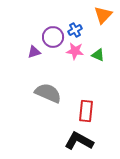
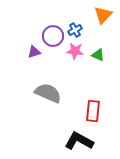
purple circle: moved 1 px up
red rectangle: moved 7 px right
